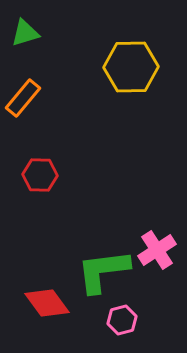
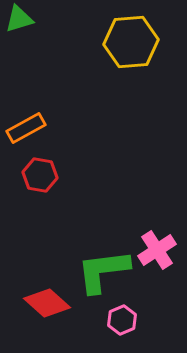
green triangle: moved 6 px left, 14 px up
yellow hexagon: moved 25 px up; rotated 4 degrees counterclockwise
orange rectangle: moved 3 px right, 30 px down; rotated 21 degrees clockwise
red hexagon: rotated 8 degrees clockwise
red diamond: rotated 12 degrees counterclockwise
pink hexagon: rotated 8 degrees counterclockwise
